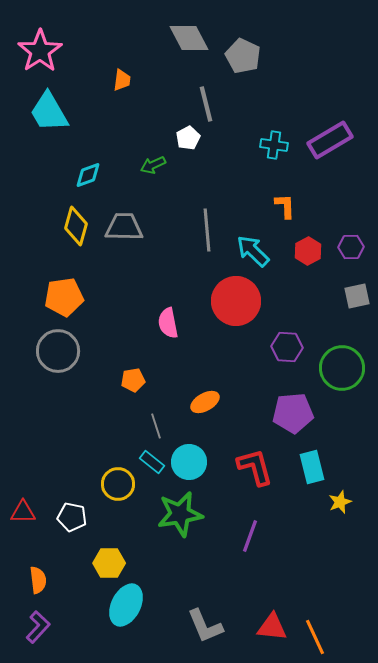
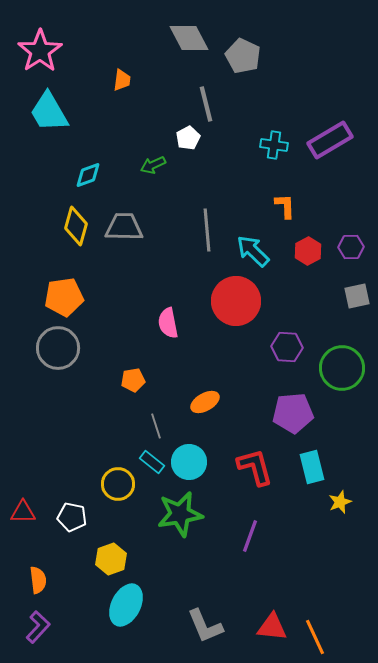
gray circle at (58, 351): moved 3 px up
yellow hexagon at (109, 563): moved 2 px right, 4 px up; rotated 20 degrees counterclockwise
